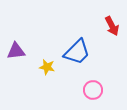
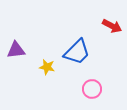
red arrow: rotated 36 degrees counterclockwise
purple triangle: moved 1 px up
pink circle: moved 1 px left, 1 px up
